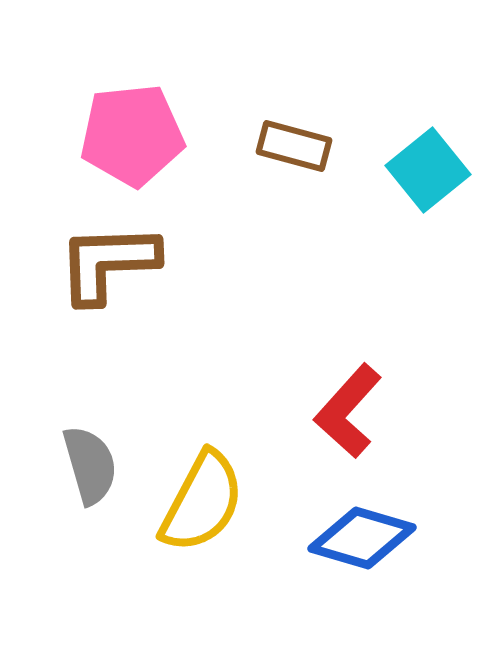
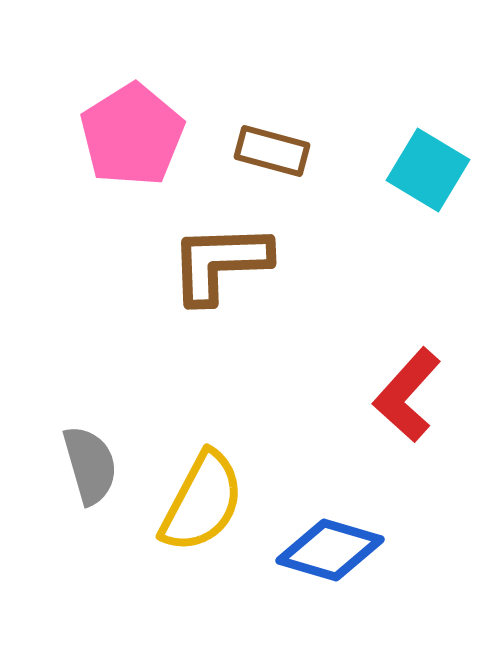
pink pentagon: rotated 26 degrees counterclockwise
brown rectangle: moved 22 px left, 5 px down
cyan square: rotated 20 degrees counterclockwise
brown L-shape: moved 112 px right
red L-shape: moved 59 px right, 16 px up
blue diamond: moved 32 px left, 12 px down
